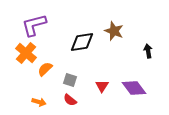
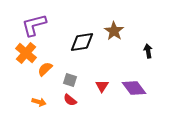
brown star: rotated 12 degrees clockwise
